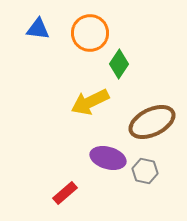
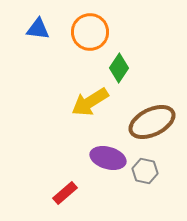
orange circle: moved 1 px up
green diamond: moved 4 px down
yellow arrow: rotated 6 degrees counterclockwise
